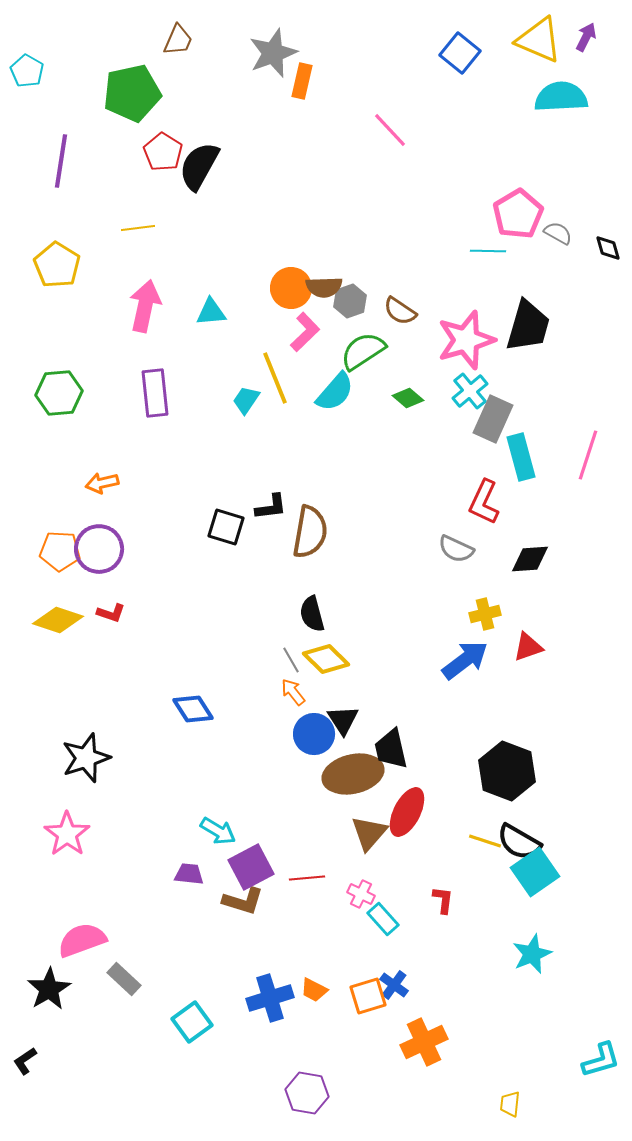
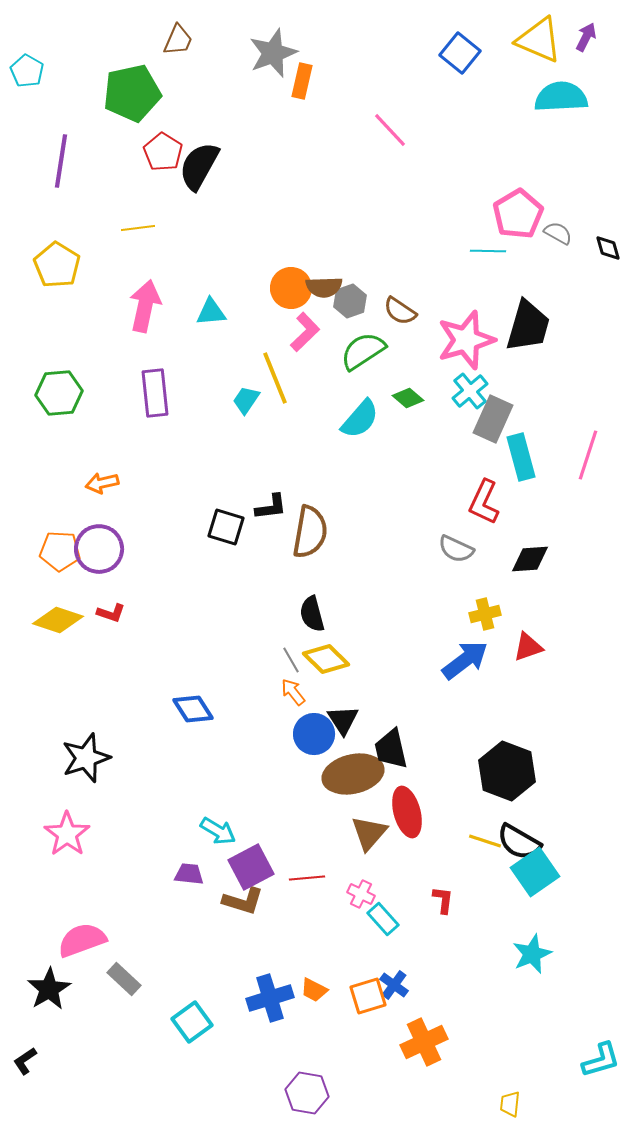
cyan semicircle at (335, 392): moved 25 px right, 27 px down
red ellipse at (407, 812): rotated 42 degrees counterclockwise
